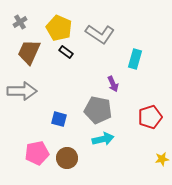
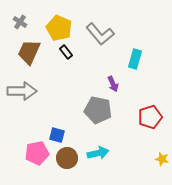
gray cross: rotated 24 degrees counterclockwise
gray L-shape: rotated 16 degrees clockwise
black rectangle: rotated 16 degrees clockwise
blue square: moved 2 px left, 16 px down
cyan arrow: moved 5 px left, 14 px down
yellow star: rotated 24 degrees clockwise
